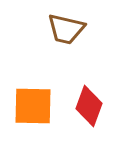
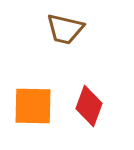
brown trapezoid: moved 1 px left
